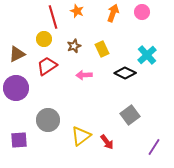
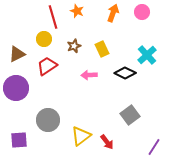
pink arrow: moved 5 px right
